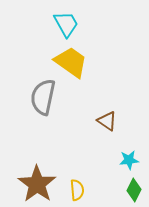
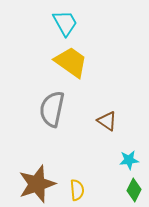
cyan trapezoid: moved 1 px left, 1 px up
gray semicircle: moved 9 px right, 12 px down
brown star: rotated 18 degrees clockwise
